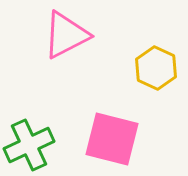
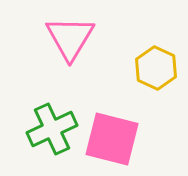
pink triangle: moved 4 px right, 3 px down; rotated 32 degrees counterclockwise
green cross: moved 23 px right, 16 px up
